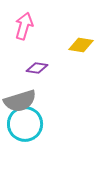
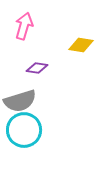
cyan circle: moved 1 px left, 6 px down
